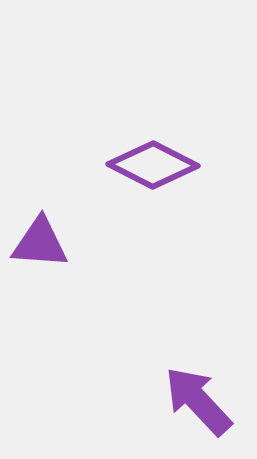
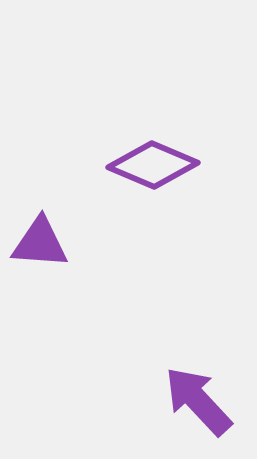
purple diamond: rotated 4 degrees counterclockwise
